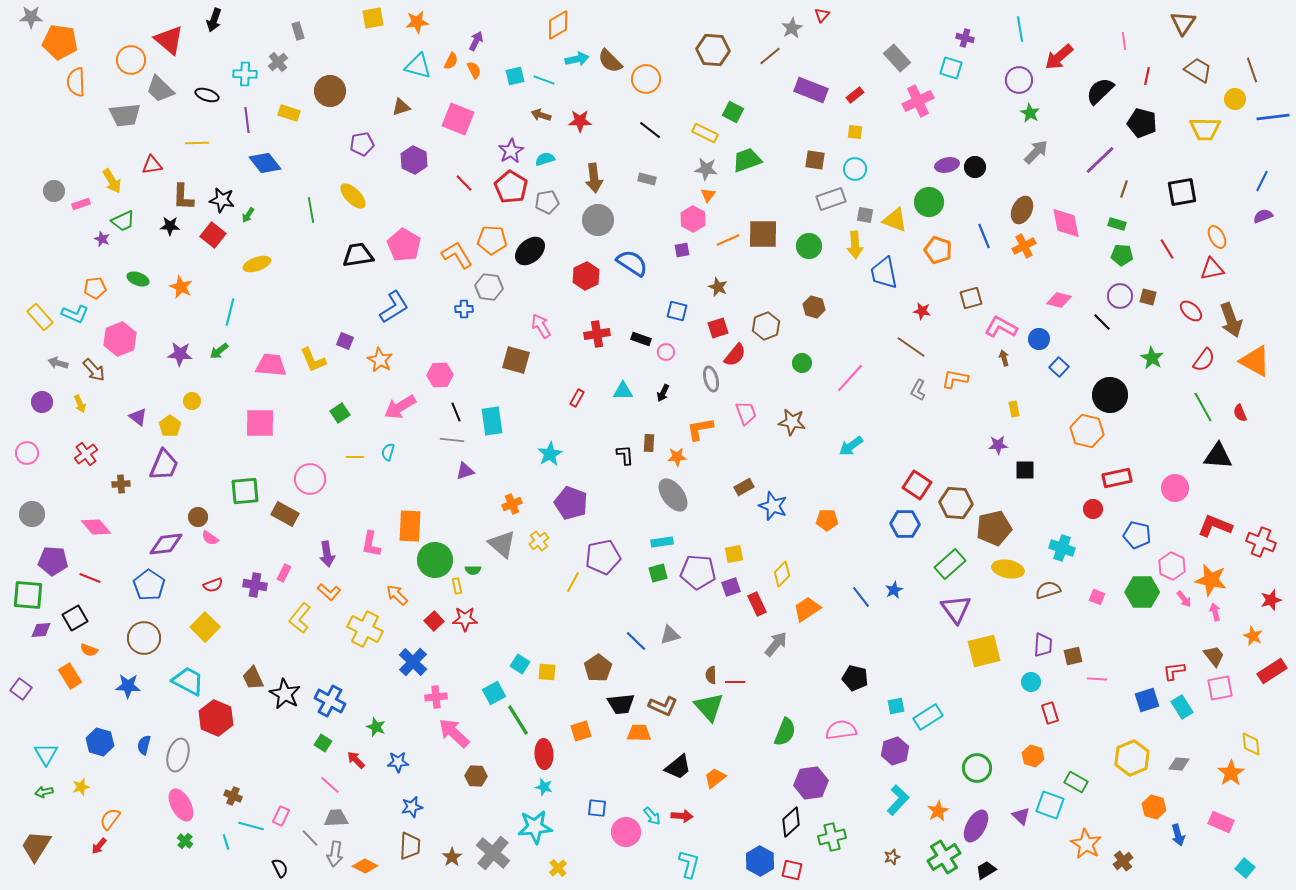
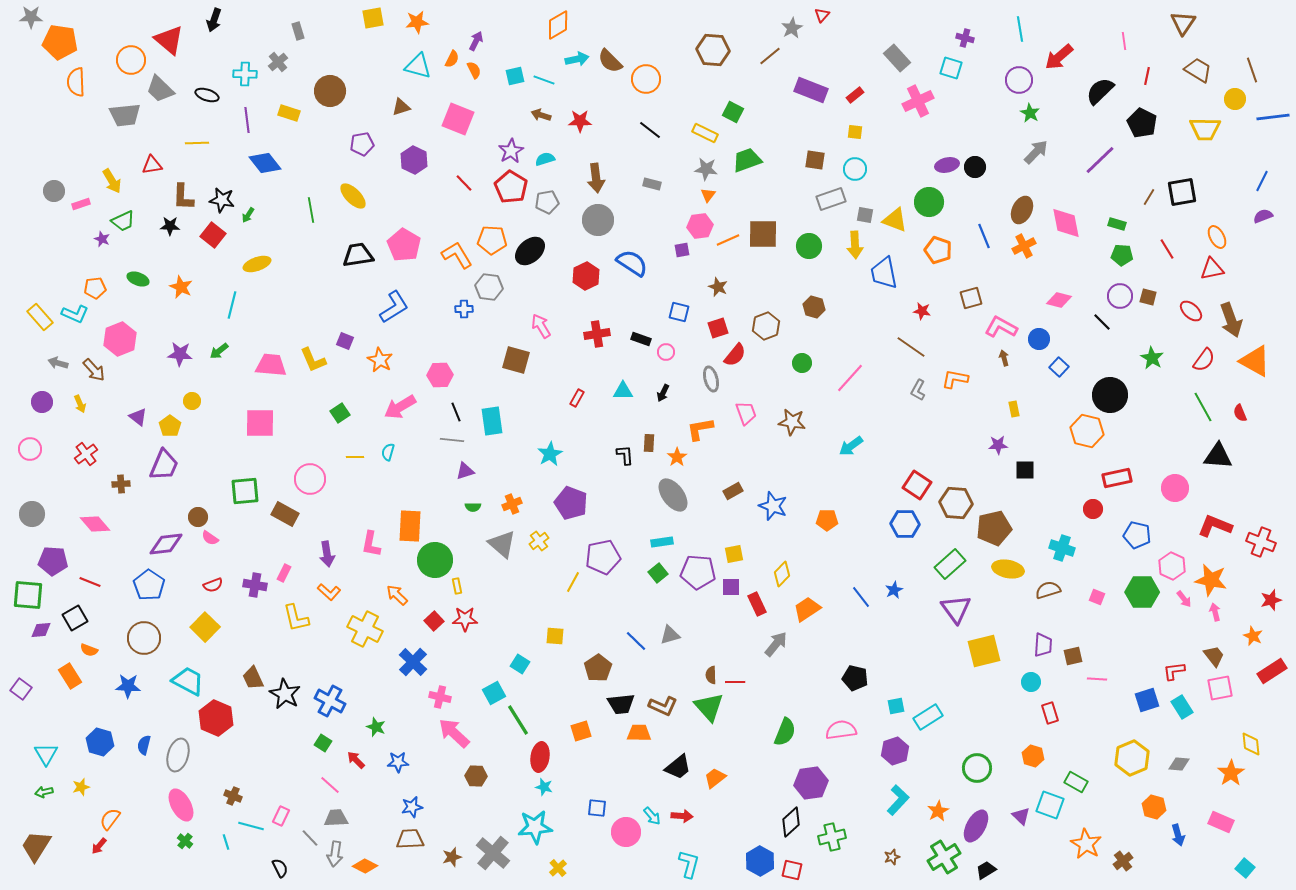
orange semicircle at (451, 61): moved 1 px right, 2 px up
black pentagon at (1142, 123): rotated 12 degrees clockwise
brown arrow at (594, 178): moved 2 px right
gray rectangle at (647, 179): moved 5 px right, 5 px down
brown line at (1124, 189): moved 25 px right, 8 px down; rotated 12 degrees clockwise
pink hexagon at (693, 219): moved 7 px right, 7 px down; rotated 25 degrees clockwise
blue square at (677, 311): moved 2 px right, 1 px down
cyan line at (230, 312): moved 2 px right, 7 px up
pink circle at (27, 453): moved 3 px right, 4 px up
orange star at (677, 457): rotated 30 degrees counterclockwise
brown rectangle at (744, 487): moved 11 px left, 4 px down
pink diamond at (96, 527): moved 1 px left, 3 px up
green semicircle at (473, 570): moved 63 px up
green square at (658, 573): rotated 24 degrees counterclockwise
red line at (90, 578): moved 4 px down
purple square at (731, 587): rotated 18 degrees clockwise
yellow L-shape at (300, 618): moved 4 px left; rotated 52 degrees counterclockwise
yellow square at (547, 672): moved 8 px right, 36 px up
pink cross at (436, 697): moved 4 px right; rotated 20 degrees clockwise
red ellipse at (544, 754): moved 4 px left, 3 px down; rotated 12 degrees clockwise
brown trapezoid at (410, 846): moved 7 px up; rotated 96 degrees counterclockwise
brown star at (452, 857): rotated 18 degrees clockwise
